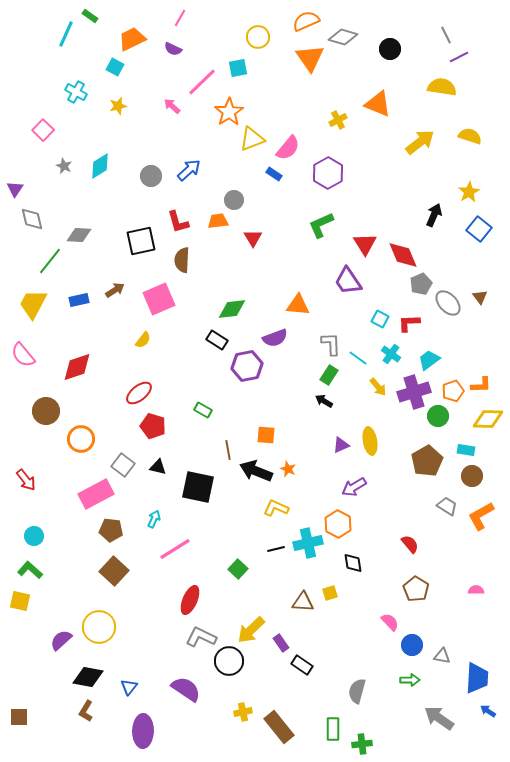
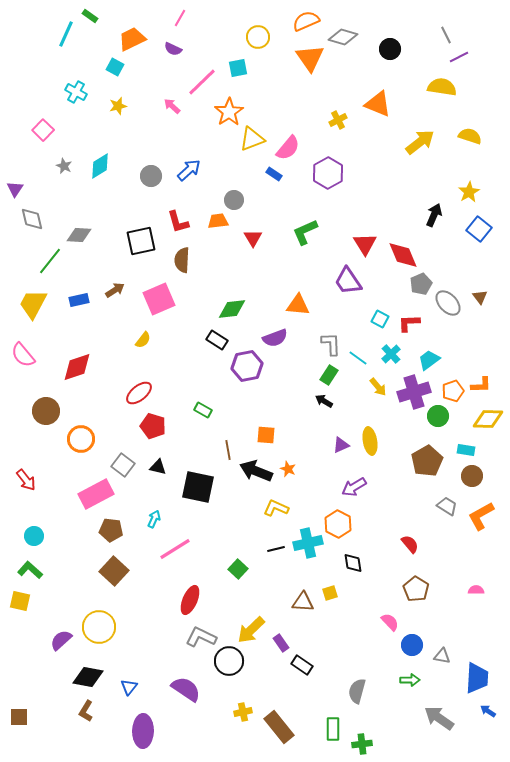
green L-shape at (321, 225): moved 16 px left, 7 px down
cyan cross at (391, 354): rotated 12 degrees clockwise
